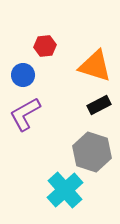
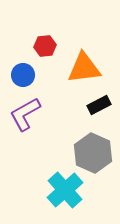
orange triangle: moved 11 px left, 2 px down; rotated 24 degrees counterclockwise
gray hexagon: moved 1 px right, 1 px down; rotated 6 degrees clockwise
